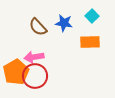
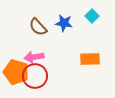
orange rectangle: moved 17 px down
orange pentagon: rotated 25 degrees counterclockwise
